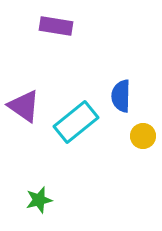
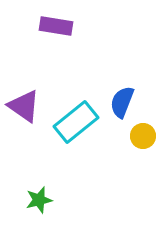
blue semicircle: moved 1 px right, 6 px down; rotated 20 degrees clockwise
